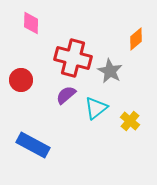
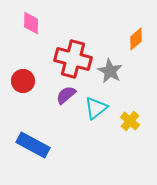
red cross: moved 1 px down
red circle: moved 2 px right, 1 px down
